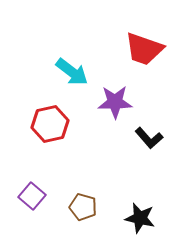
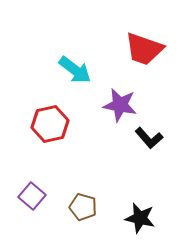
cyan arrow: moved 3 px right, 2 px up
purple star: moved 5 px right, 3 px down; rotated 12 degrees clockwise
